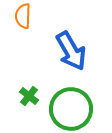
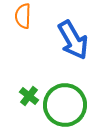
blue arrow: moved 2 px right, 11 px up
green circle: moved 6 px left, 4 px up
